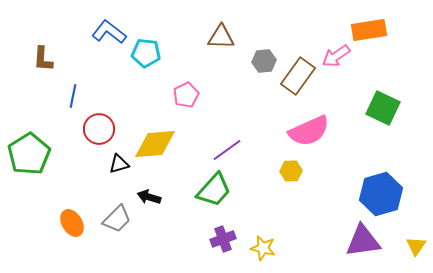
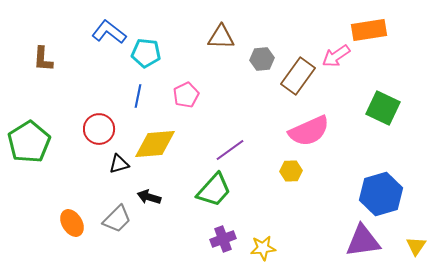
gray hexagon: moved 2 px left, 2 px up
blue line: moved 65 px right
purple line: moved 3 px right
green pentagon: moved 12 px up
yellow star: rotated 20 degrees counterclockwise
